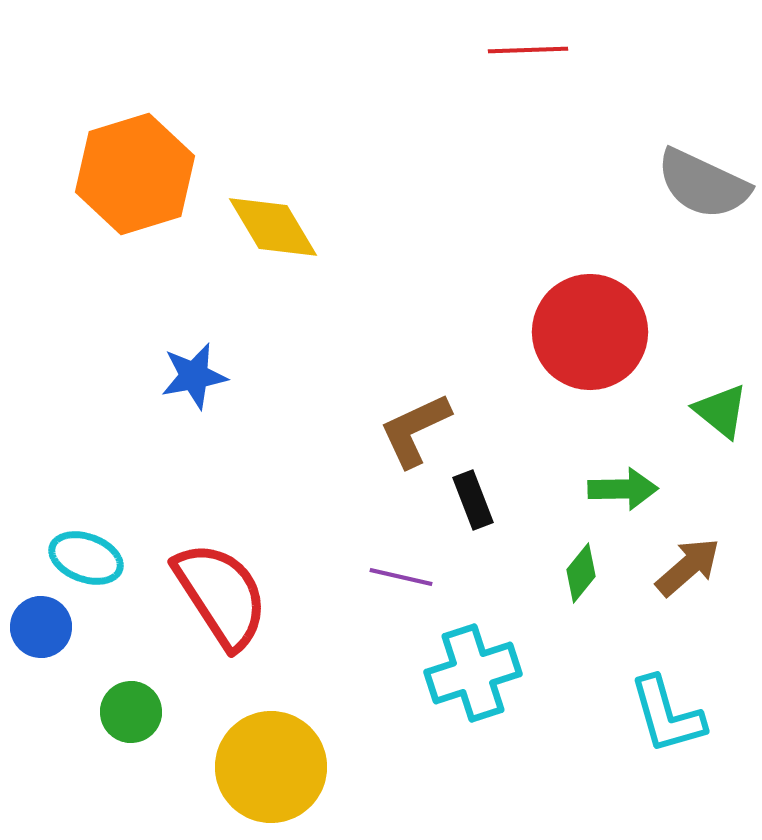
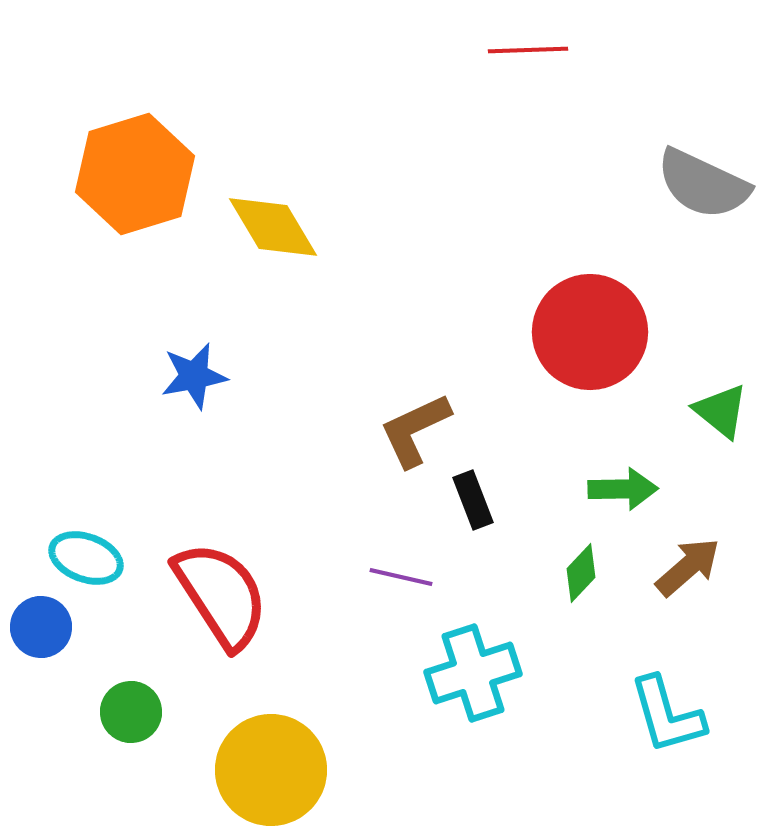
green diamond: rotated 4 degrees clockwise
yellow circle: moved 3 px down
